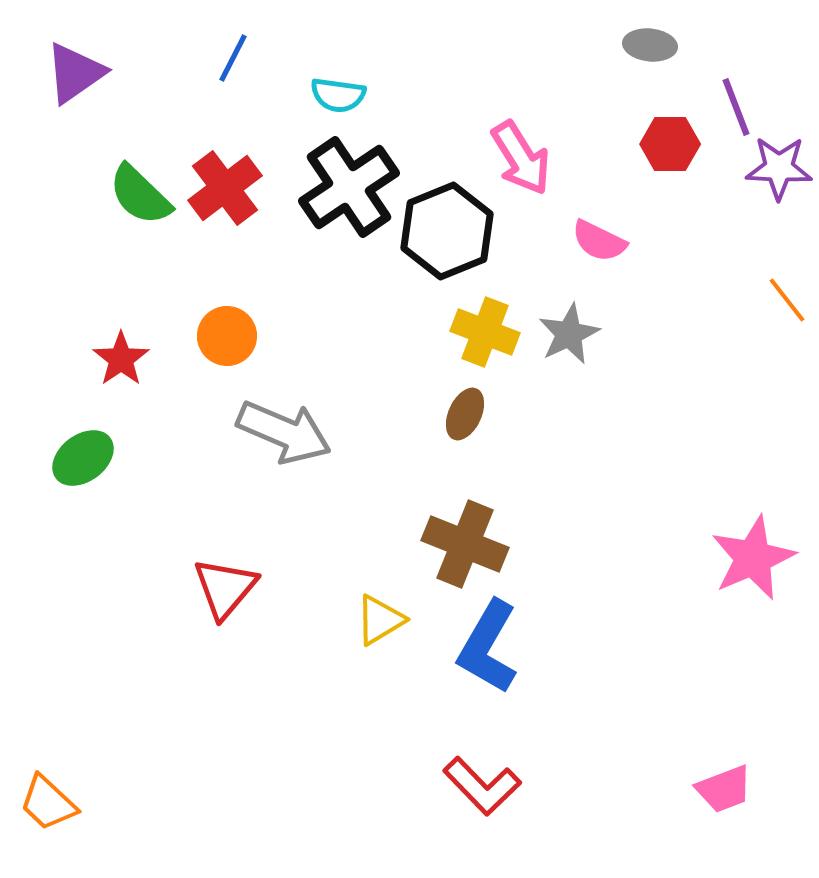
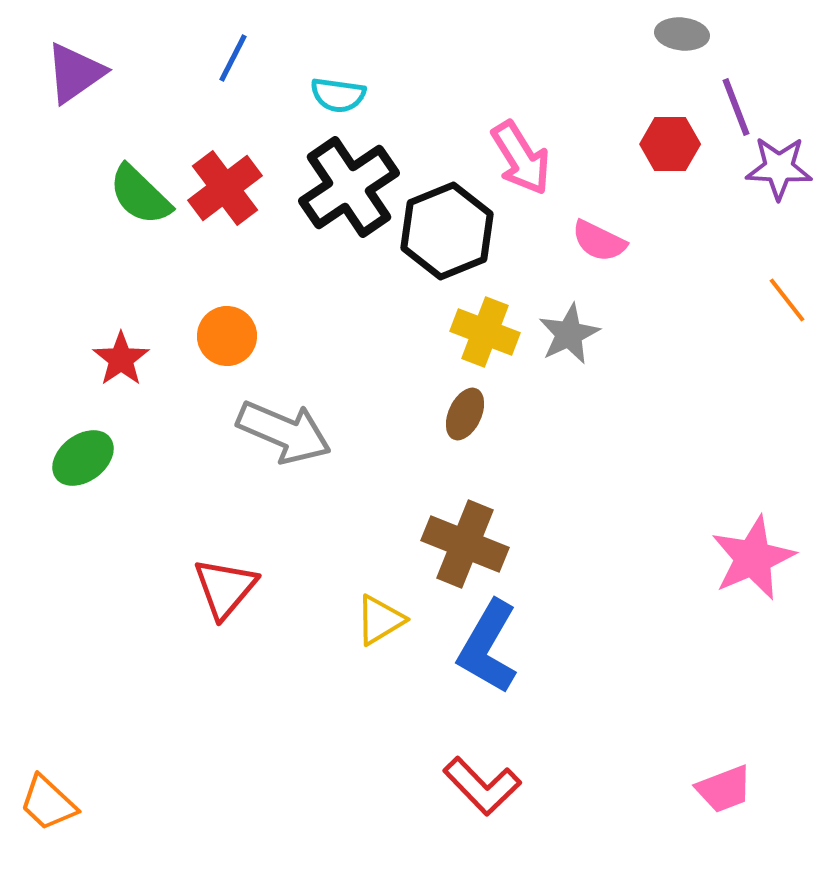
gray ellipse: moved 32 px right, 11 px up
